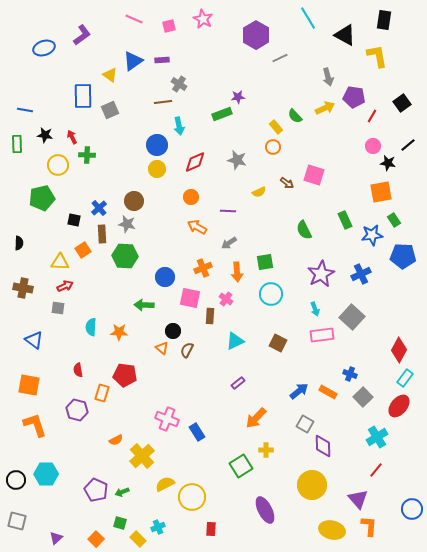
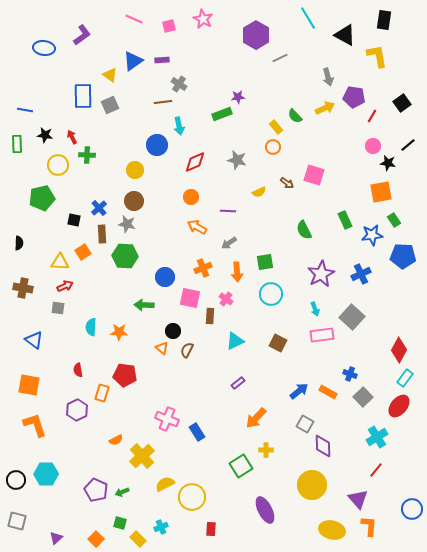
blue ellipse at (44, 48): rotated 25 degrees clockwise
gray square at (110, 110): moved 5 px up
yellow circle at (157, 169): moved 22 px left, 1 px down
orange square at (83, 250): moved 2 px down
purple hexagon at (77, 410): rotated 20 degrees clockwise
cyan cross at (158, 527): moved 3 px right
